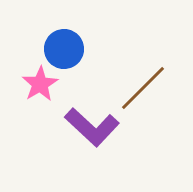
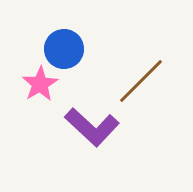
brown line: moved 2 px left, 7 px up
